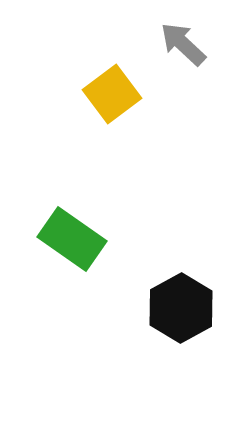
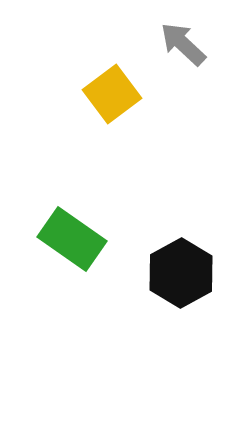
black hexagon: moved 35 px up
